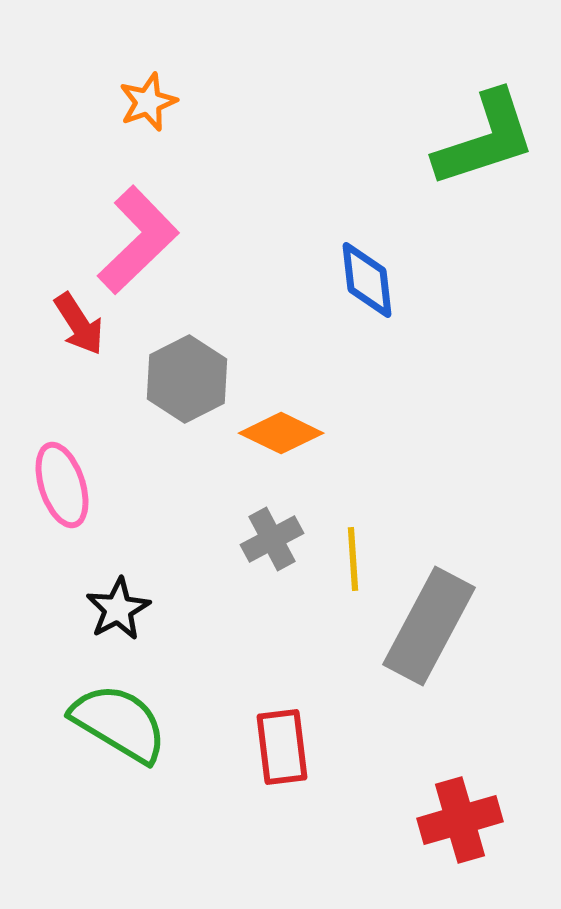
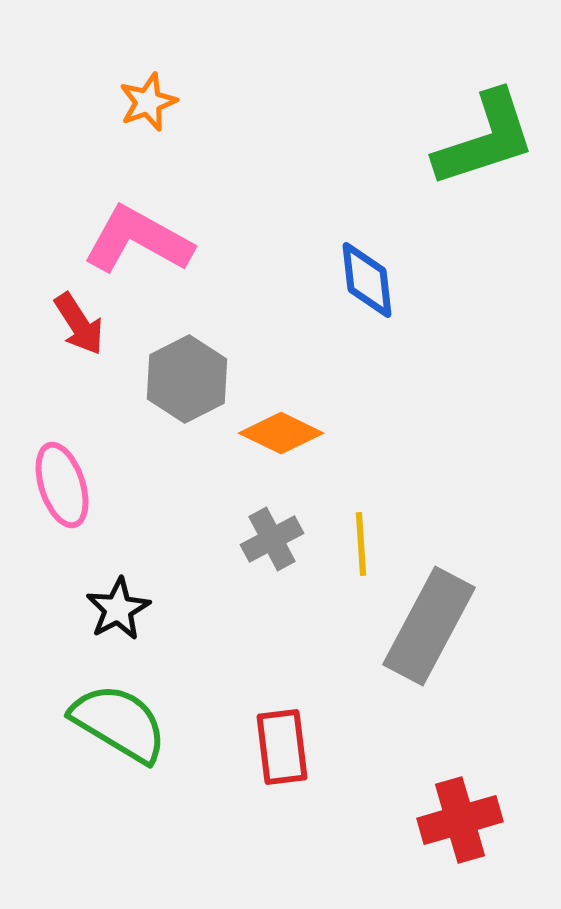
pink L-shape: rotated 107 degrees counterclockwise
yellow line: moved 8 px right, 15 px up
